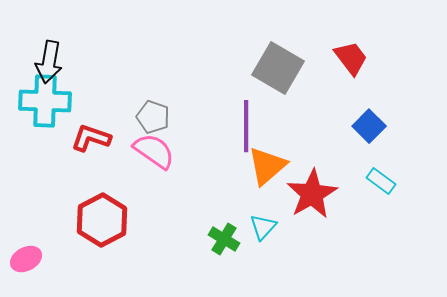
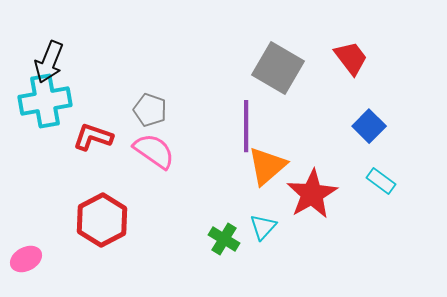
black arrow: rotated 12 degrees clockwise
cyan cross: rotated 12 degrees counterclockwise
gray pentagon: moved 3 px left, 7 px up
red L-shape: moved 2 px right, 1 px up
